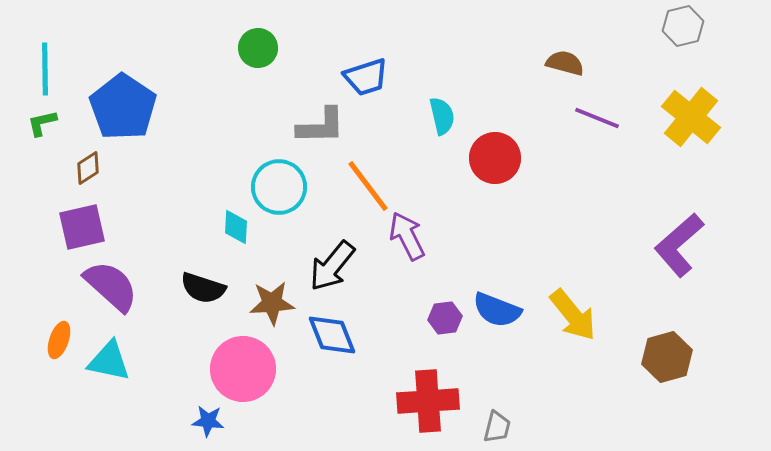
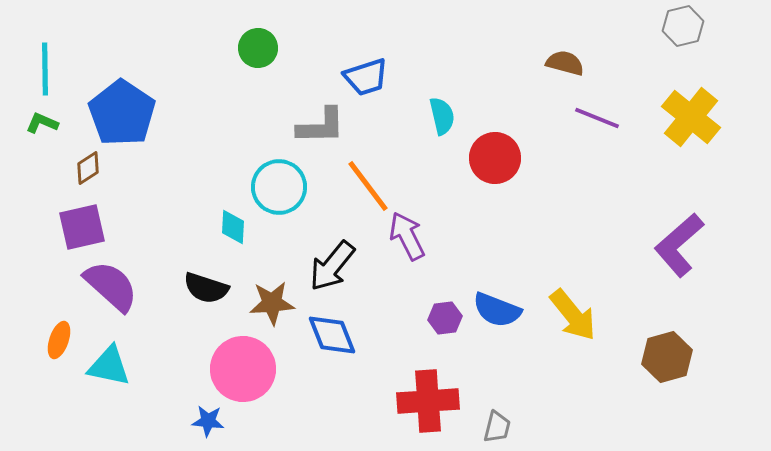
blue pentagon: moved 1 px left, 6 px down
green L-shape: rotated 36 degrees clockwise
cyan diamond: moved 3 px left
black semicircle: moved 3 px right
cyan triangle: moved 5 px down
